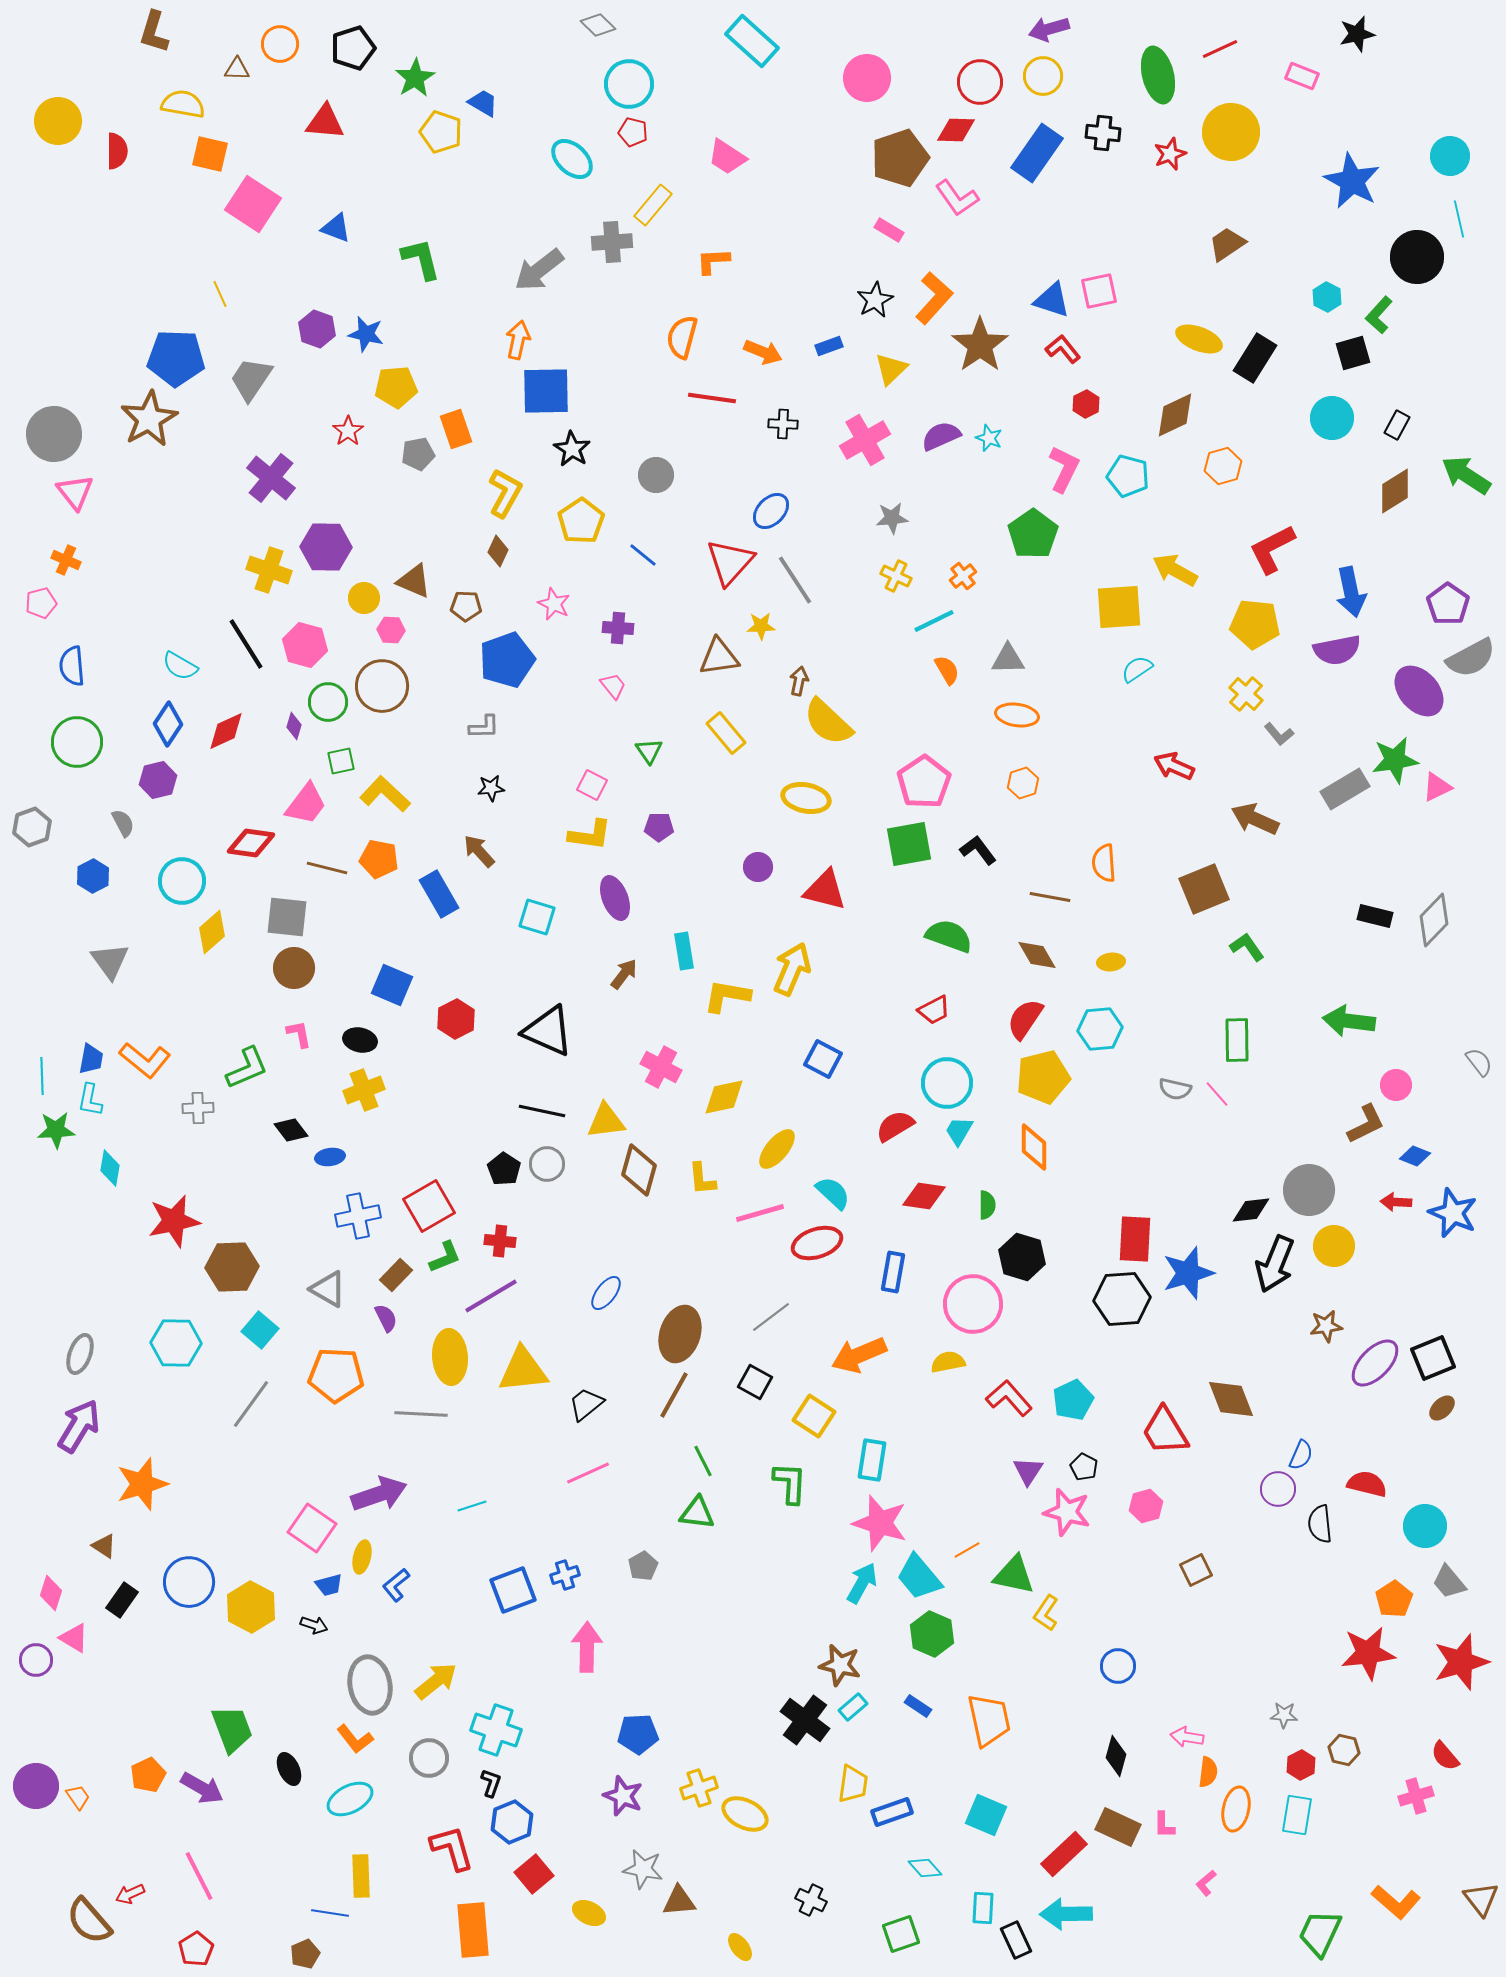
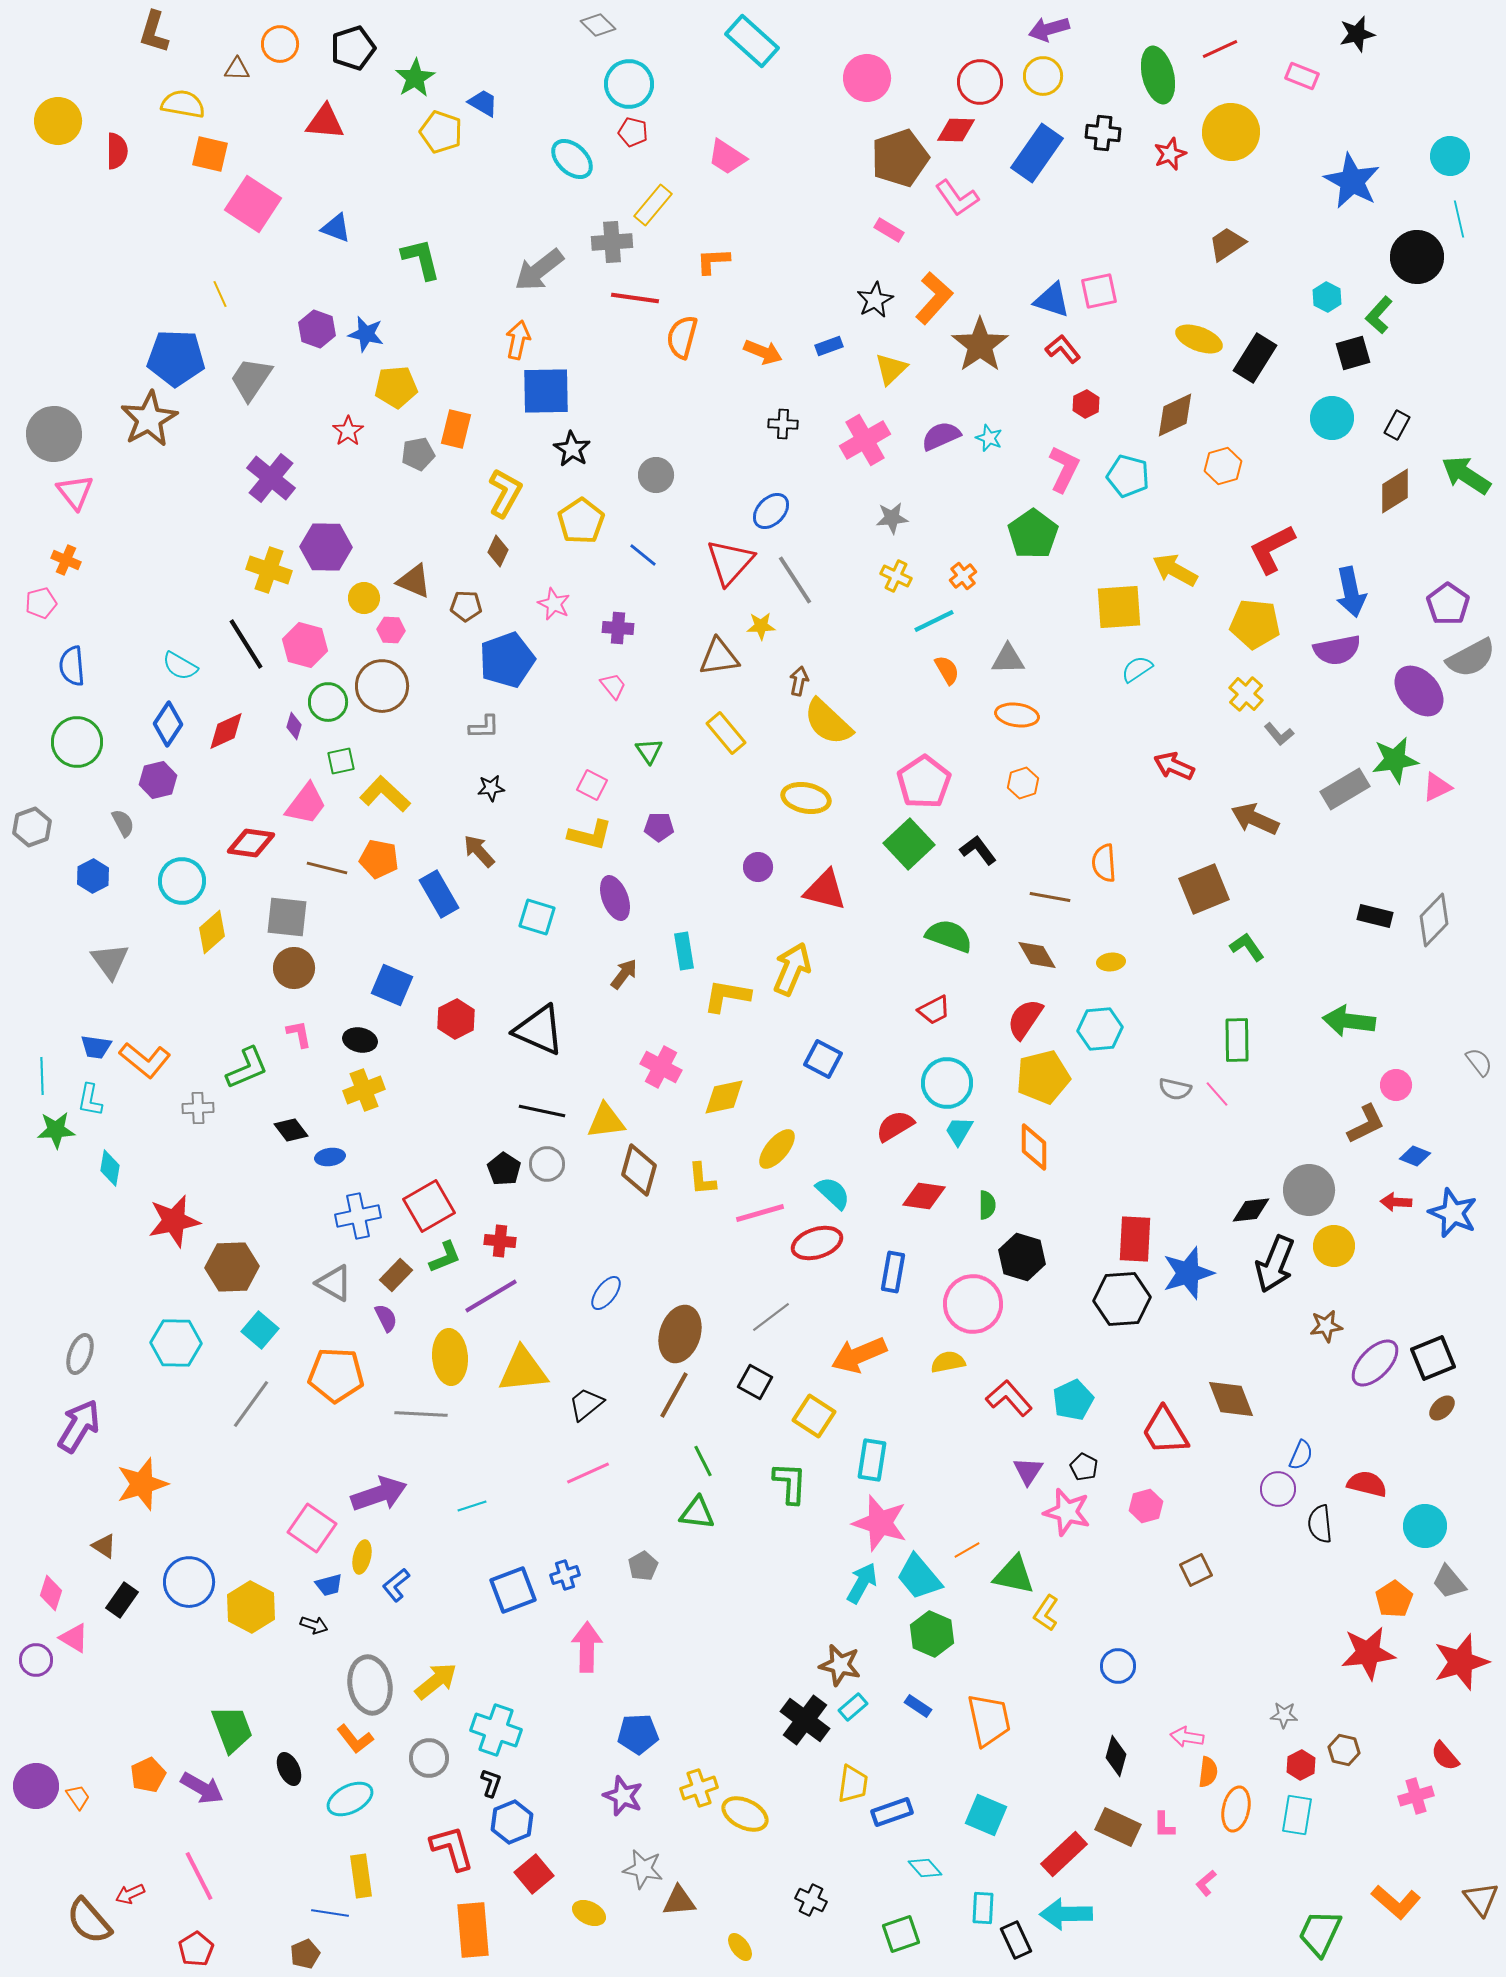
red line at (712, 398): moved 77 px left, 100 px up
orange rectangle at (456, 429): rotated 33 degrees clockwise
yellow L-shape at (590, 835): rotated 6 degrees clockwise
green square at (909, 844): rotated 33 degrees counterclockwise
black triangle at (548, 1031): moved 9 px left, 1 px up
blue trapezoid at (91, 1059): moved 5 px right, 12 px up; rotated 88 degrees clockwise
gray triangle at (328, 1289): moved 6 px right, 6 px up
yellow rectangle at (361, 1876): rotated 6 degrees counterclockwise
